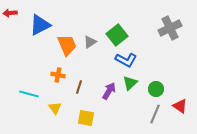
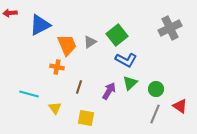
orange cross: moved 1 px left, 8 px up
